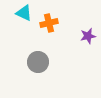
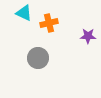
purple star: rotated 14 degrees clockwise
gray circle: moved 4 px up
